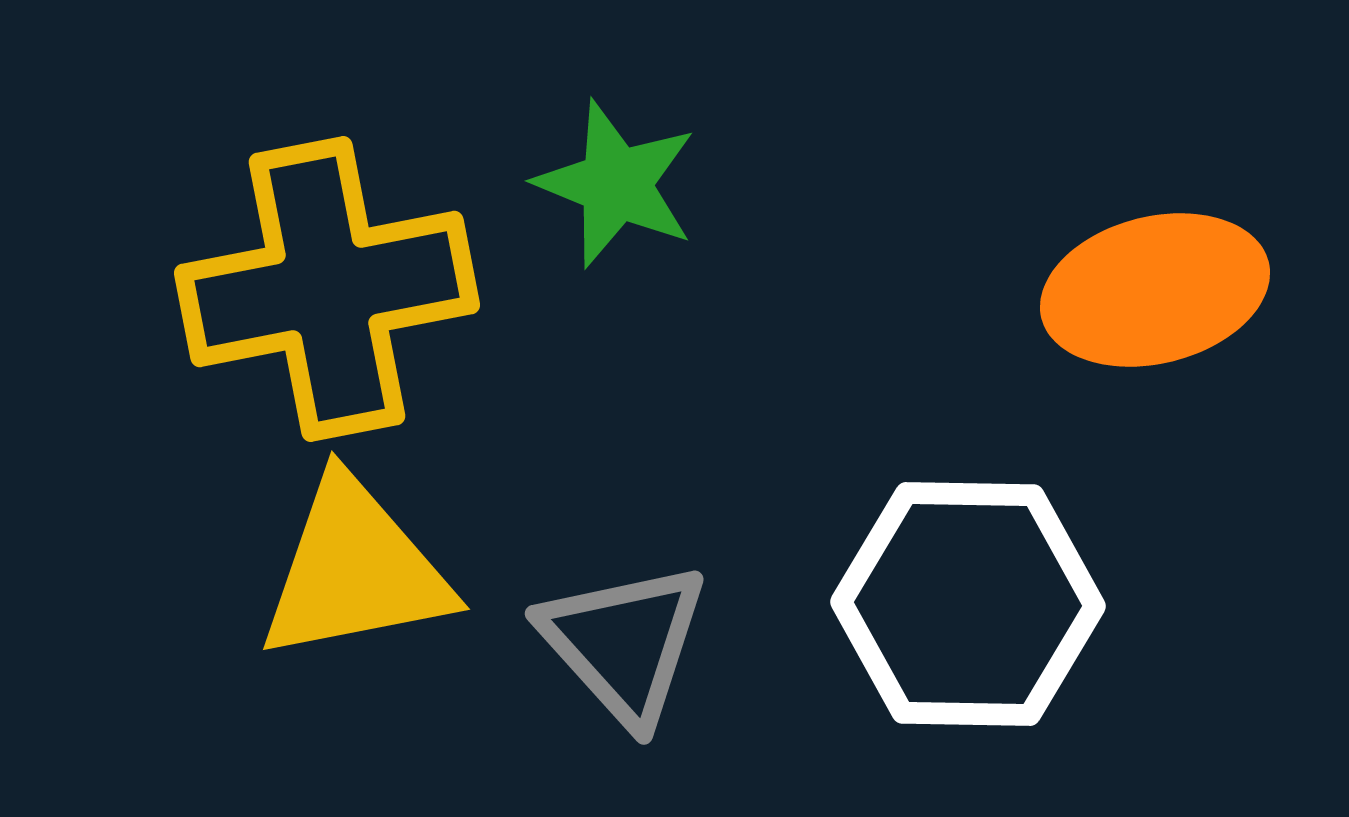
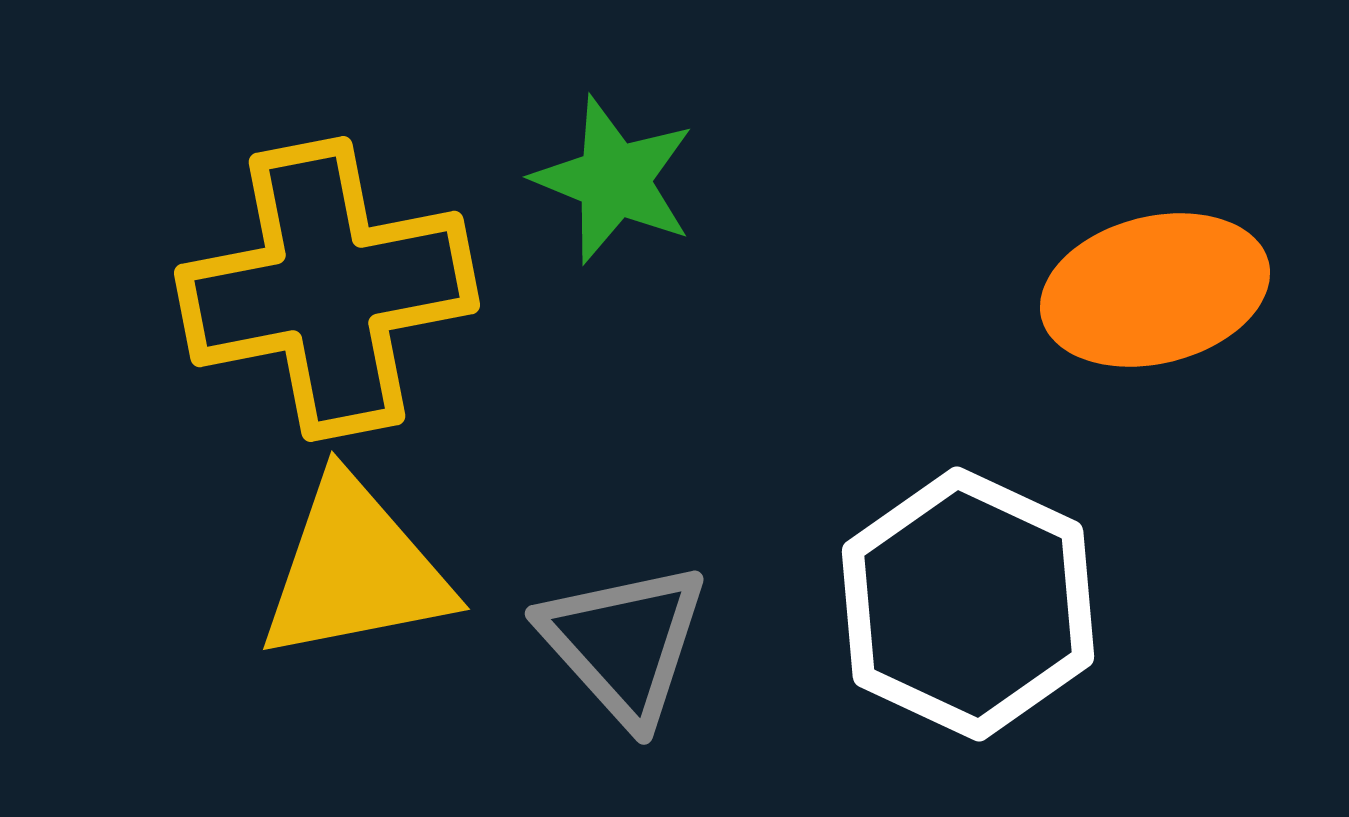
green star: moved 2 px left, 4 px up
white hexagon: rotated 24 degrees clockwise
